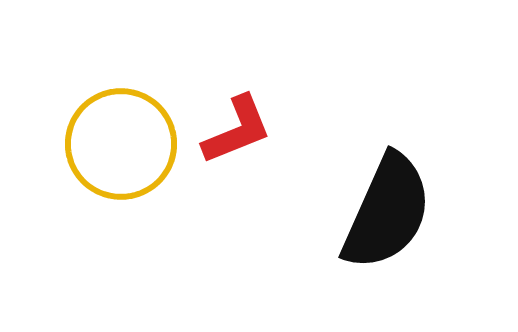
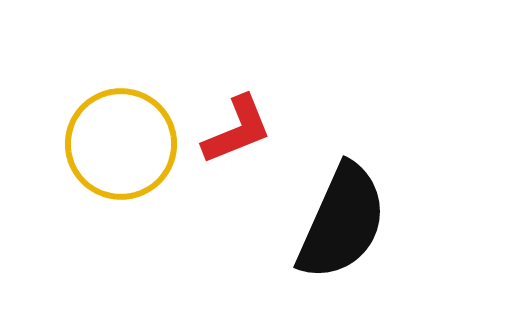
black semicircle: moved 45 px left, 10 px down
